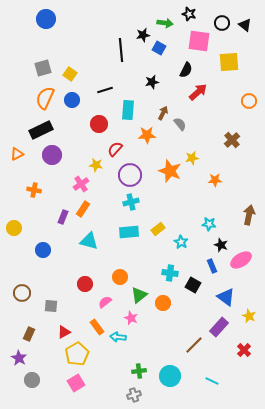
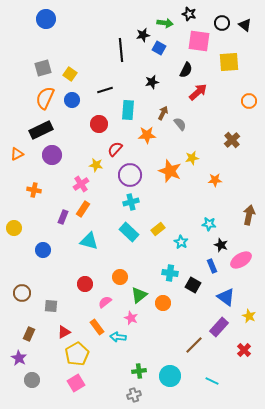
cyan rectangle at (129, 232): rotated 48 degrees clockwise
